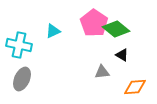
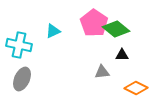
black triangle: rotated 32 degrees counterclockwise
orange diamond: moved 1 px right, 1 px down; rotated 30 degrees clockwise
